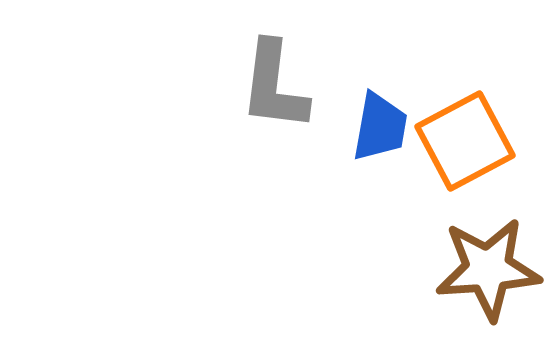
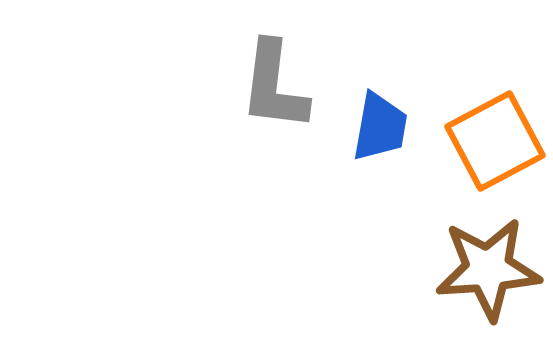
orange square: moved 30 px right
